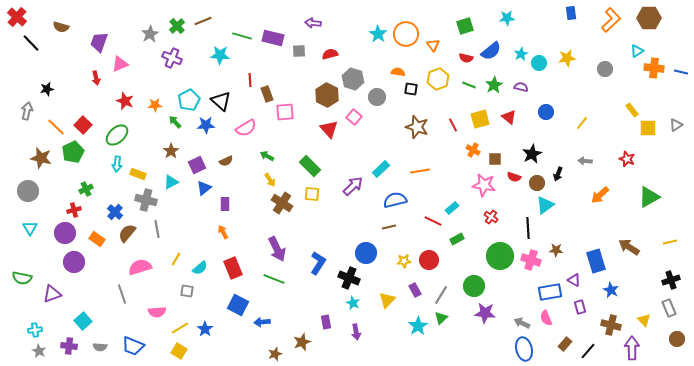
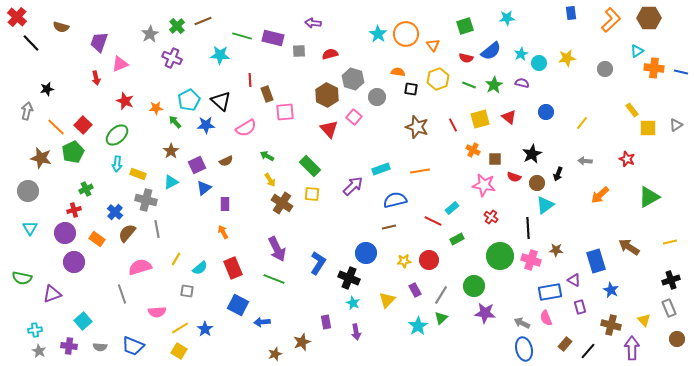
purple semicircle at (521, 87): moved 1 px right, 4 px up
orange star at (155, 105): moved 1 px right, 3 px down
cyan rectangle at (381, 169): rotated 24 degrees clockwise
